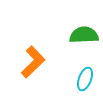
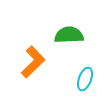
green semicircle: moved 15 px left
